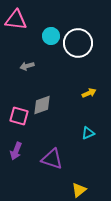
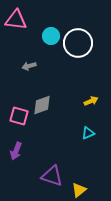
gray arrow: moved 2 px right
yellow arrow: moved 2 px right, 8 px down
purple triangle: moved 17 px down
